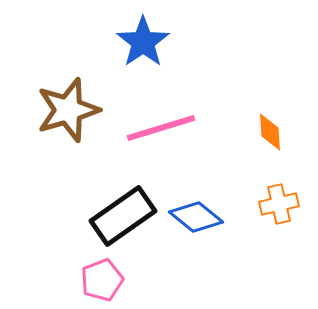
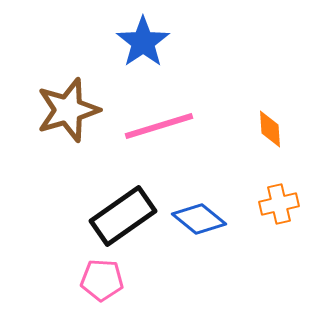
pink line: moved 2 px left, 2 px up
orange diamond: moved 3 px up
blue diamond: moved 3 px right, 2 px down
pink pentagon: rotated 24 degrees clockwise
